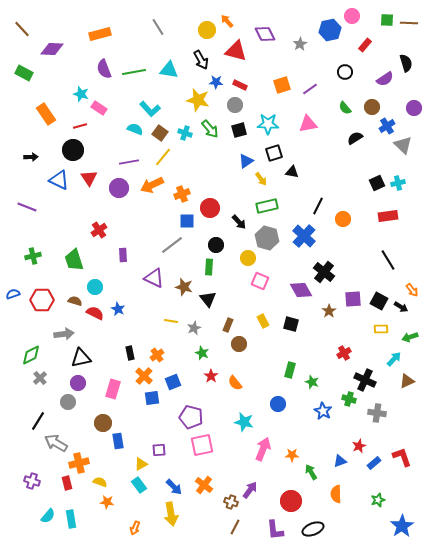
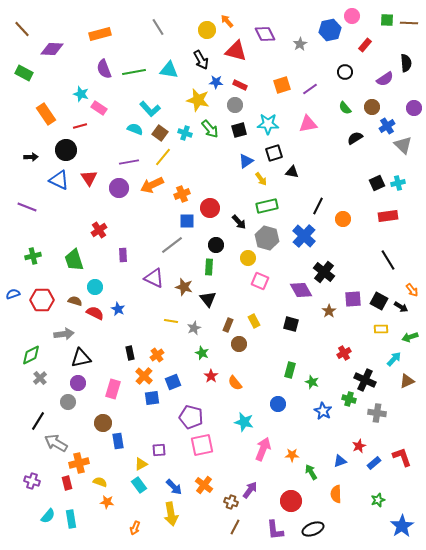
black semicircle at (406, 63): rotated 12 degrees clockwise
black circle at (73, 150): moved 7 px left
yellow rectangle at (263, 321): moved 9 px left
